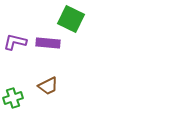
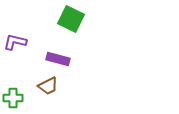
purple rectangle: moved 10 px right, 16 px down; rotated 10 degrees clockwise
green cross: rotated 18 degrees clockwise
